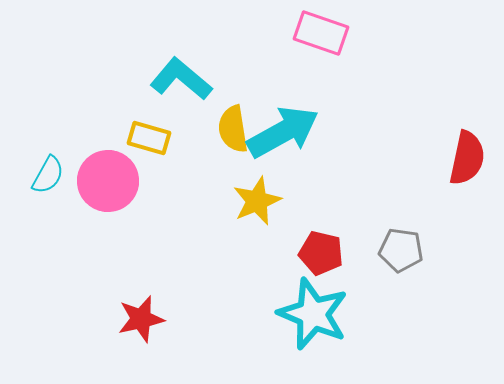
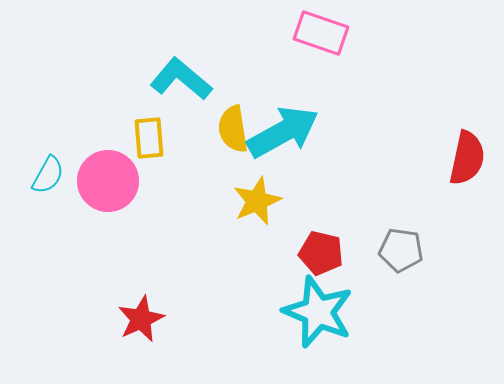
yellow rectangle: rotated 69 degrees clockwise
cyan star: moved 5 px right, 2 px up
red star: rotated 12 degrees counterclockwise
